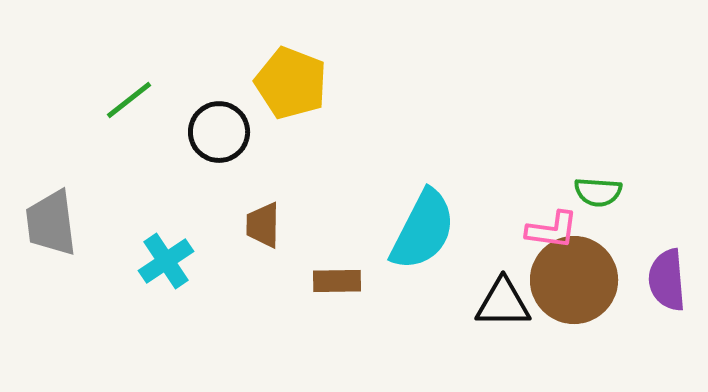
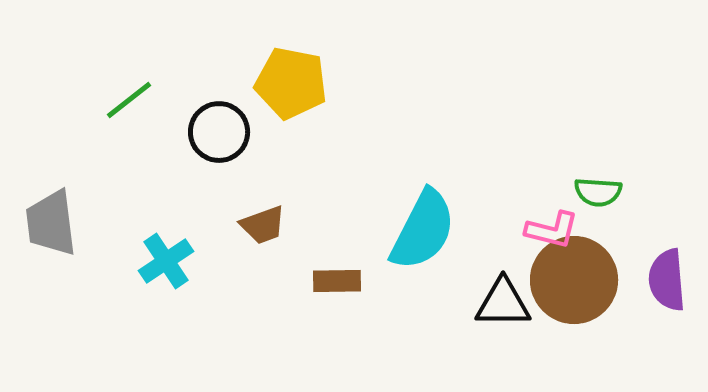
yellow pentagon: rotated 10 degrees counterclockwise
brown trapezoid: rotated 111 degrees counterclockwise
pink L-shape: rotated 6 degrees clockwise
